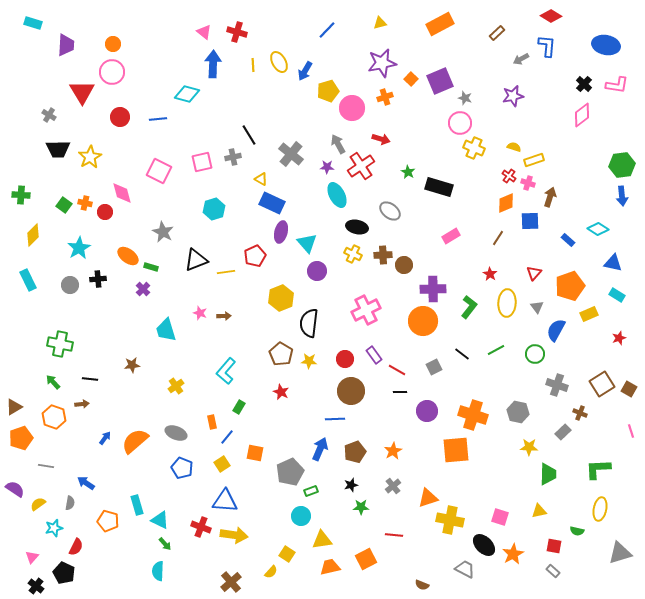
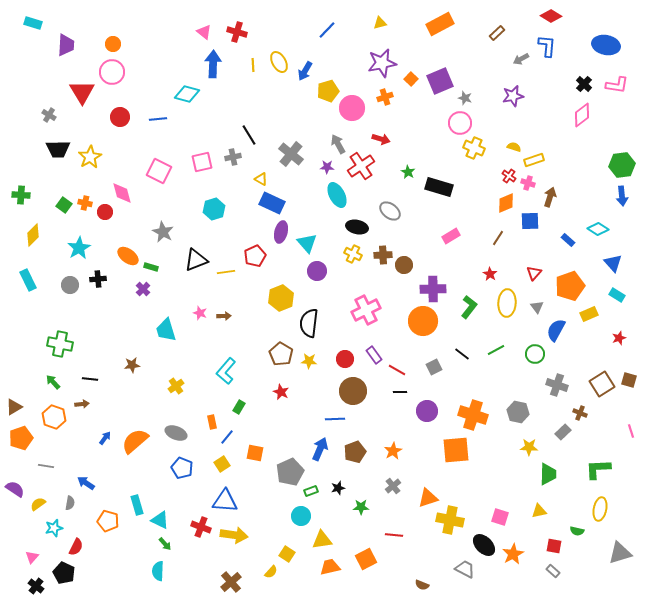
blue triangle at (613, 263): rotated 36 degrees clockwise
brown square at (629, 389): moved 9 px up; rotated 14 degrees counterclockwise
brown circle at (351, 391): moved 2 px right
black star at (351, 485): moved 13 px left, 3 px down
